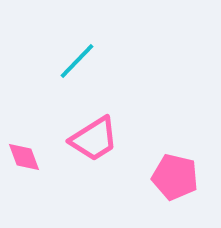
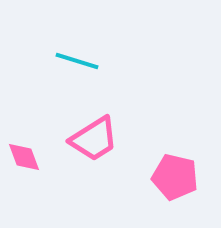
cyan line: rotated 63 degrees clockwise
